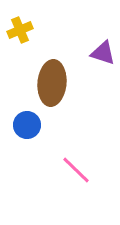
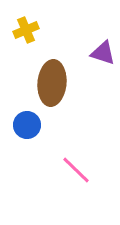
yellow cross: moved 6 px right
